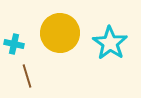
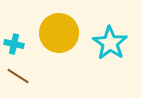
yellow circle: moved 1 px left
brown line: moved 9 px left; rotated 40 degrees counterclockwise
